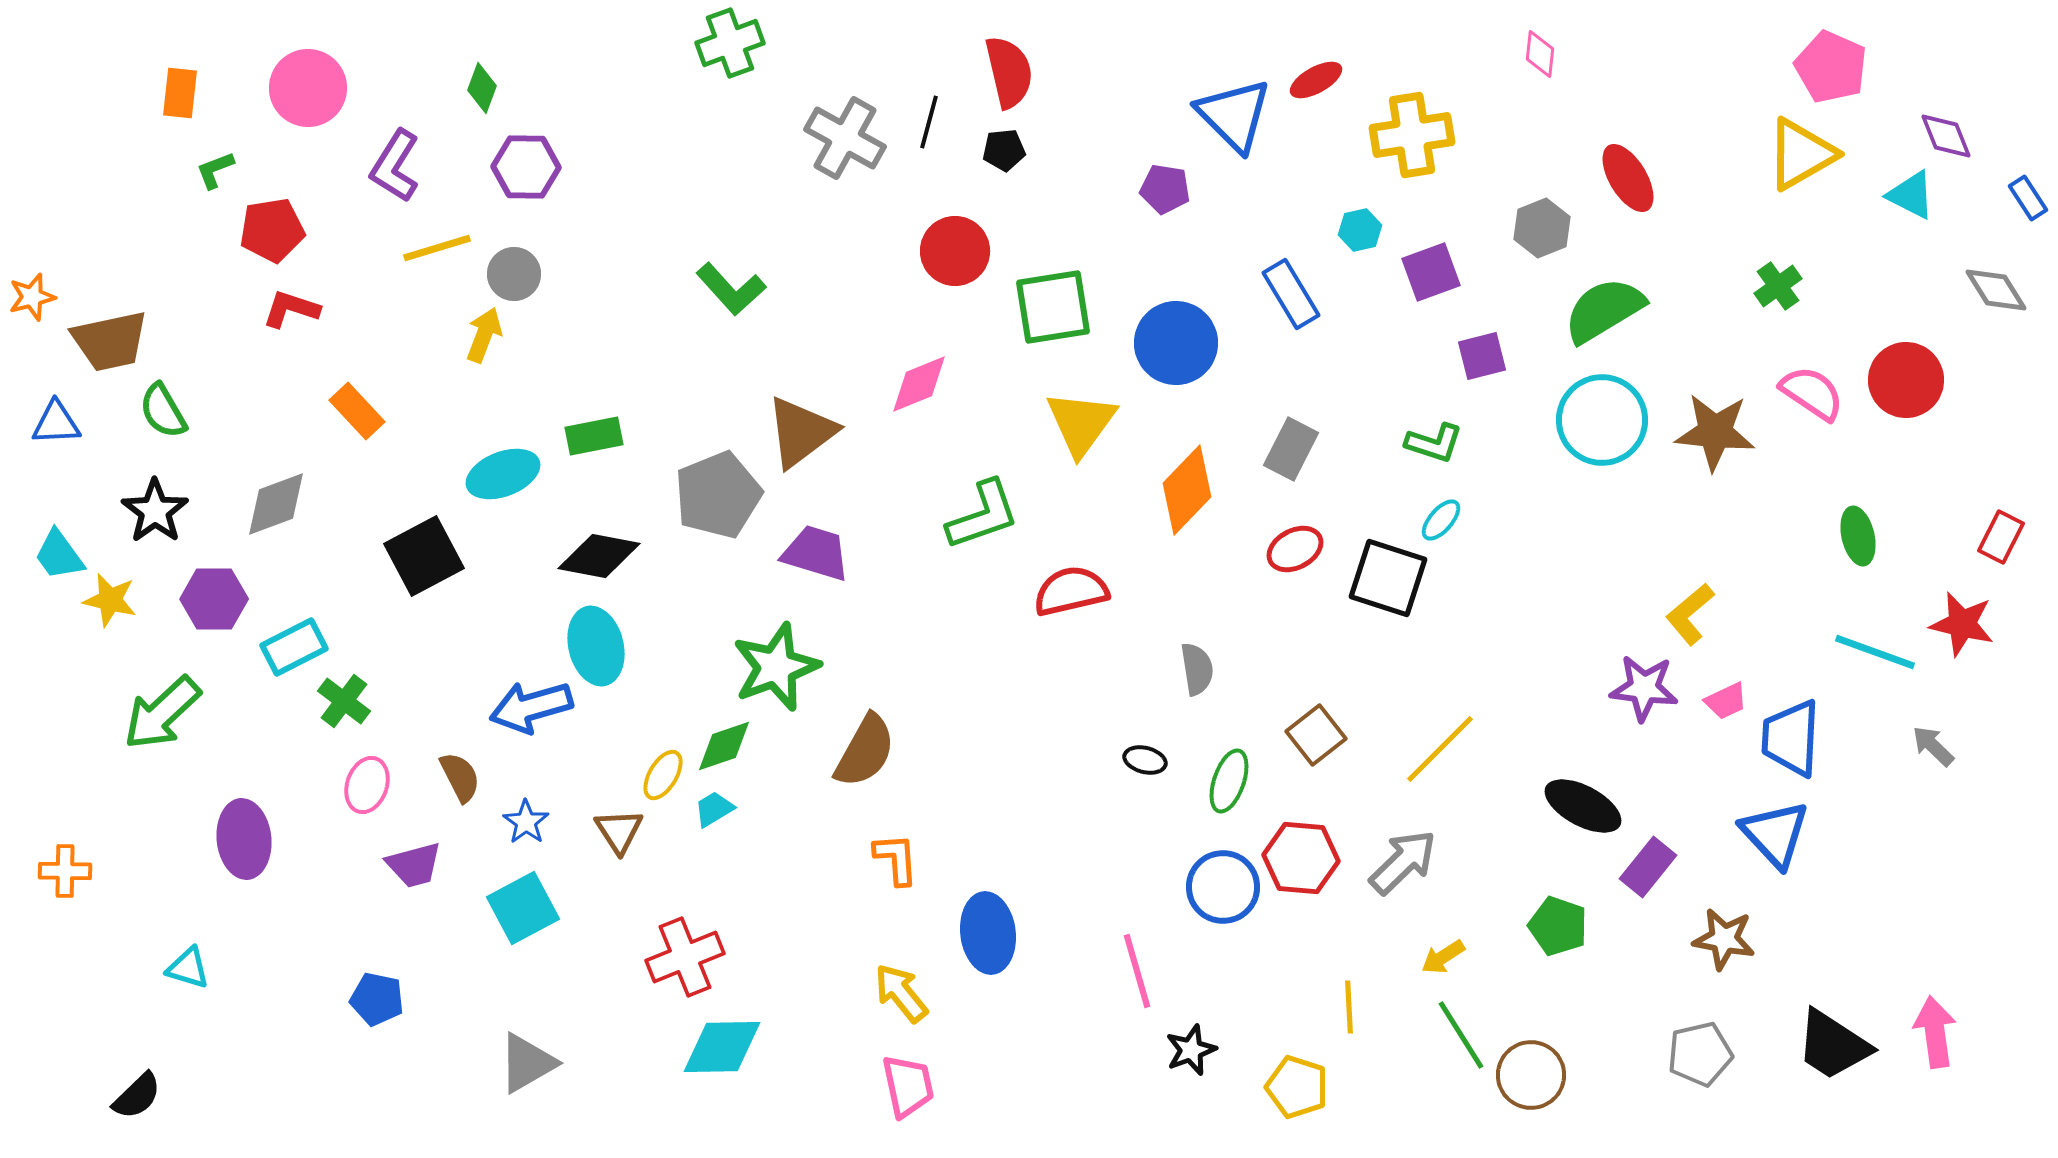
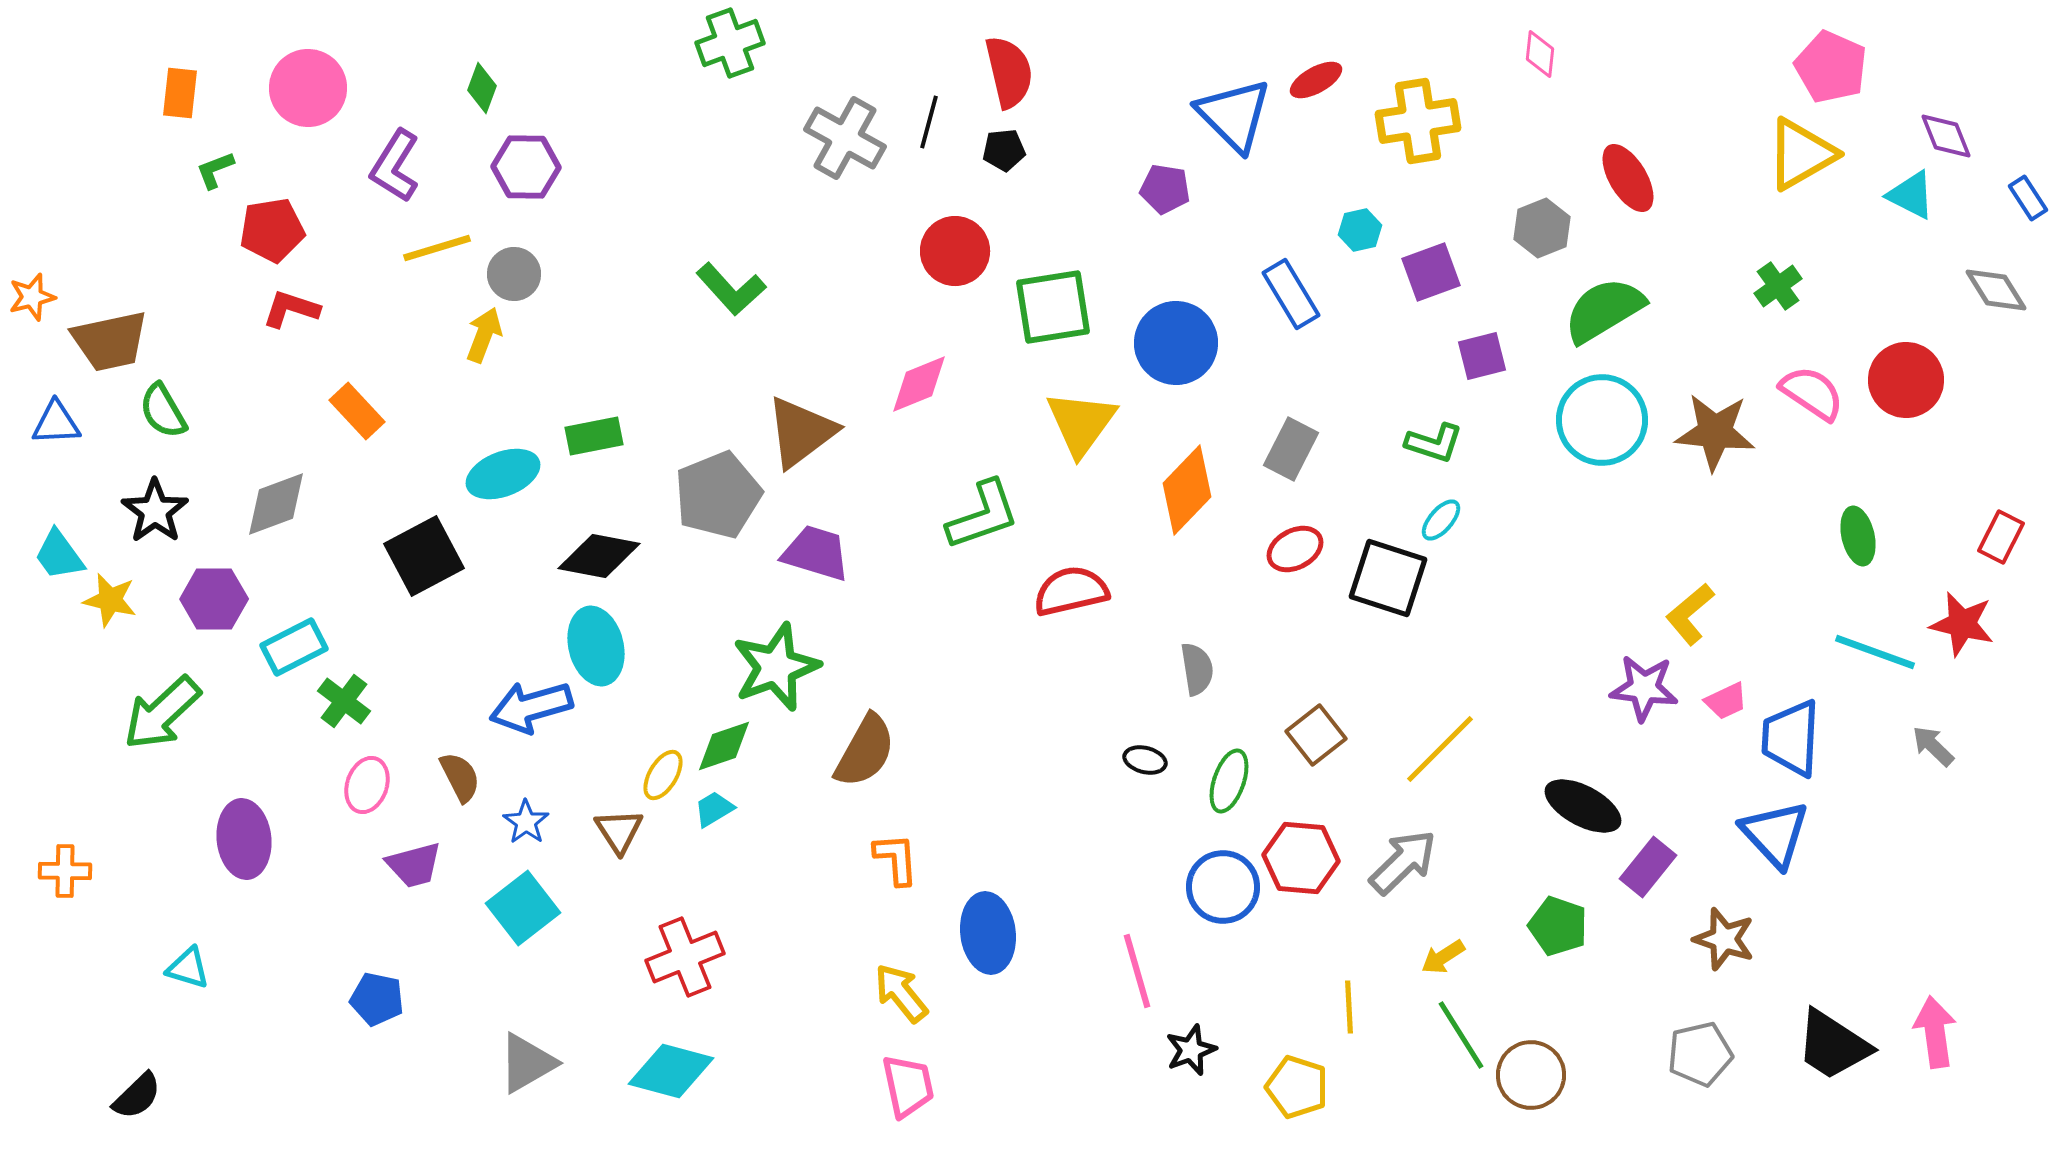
yellow cross at (1412, 135): moved 6 px right, 14 px up
cyan square at (523, 908): rotated 10 degrees counterclockwise
brown star at (1724, 939): rotated 8 degrees clockwise
cyan diamond at (722, 1047): moved 51 px left, 24 px down; rotated 16 degrees clockwise
